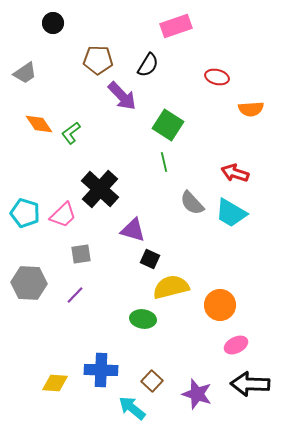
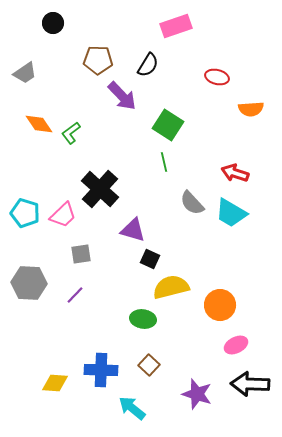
brown square: moved 3 px left, 16 px up
